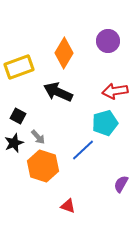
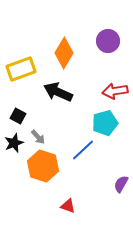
yellow rectangle: moved 2 px right, 2 px down
